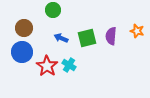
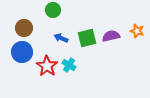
purple semicircle: rotated 72 degrees clockwise
